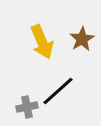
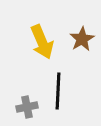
black line: rotated 45 degrees counterclockwise
